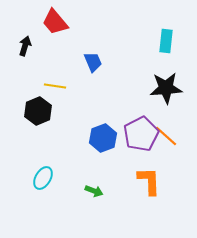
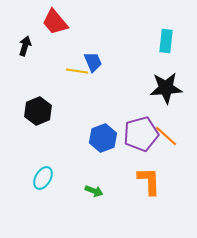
yellow line: moved 22 px right, 15 px up
purple pentagon: rotated 12 degrees clockwise
